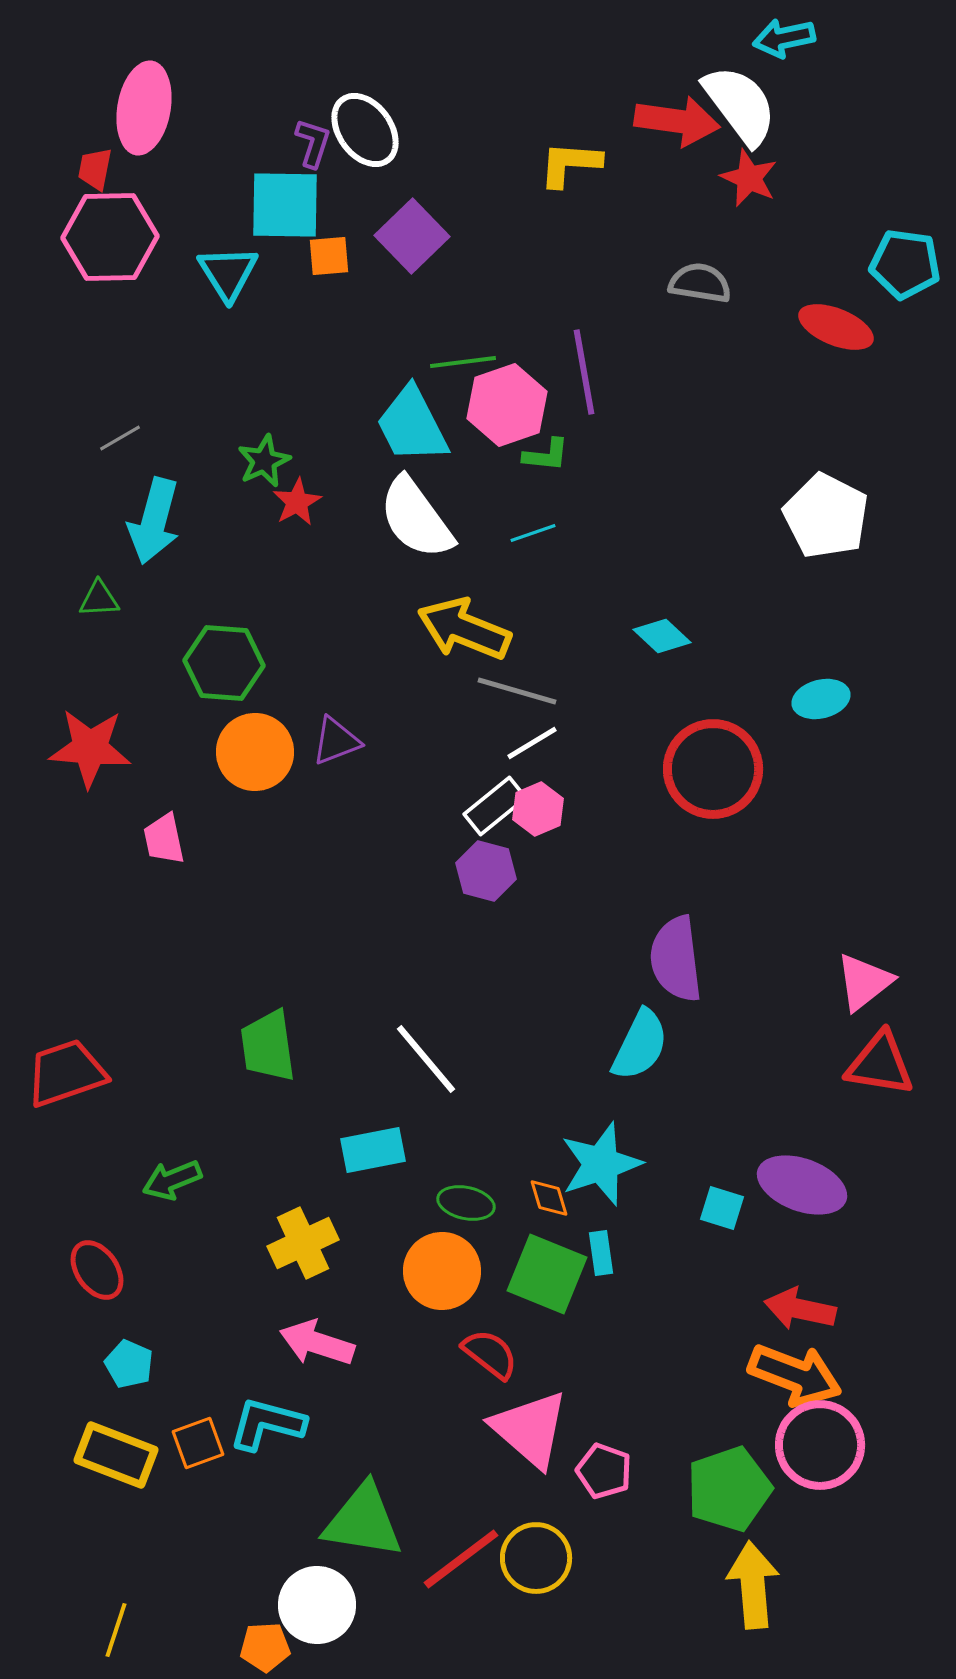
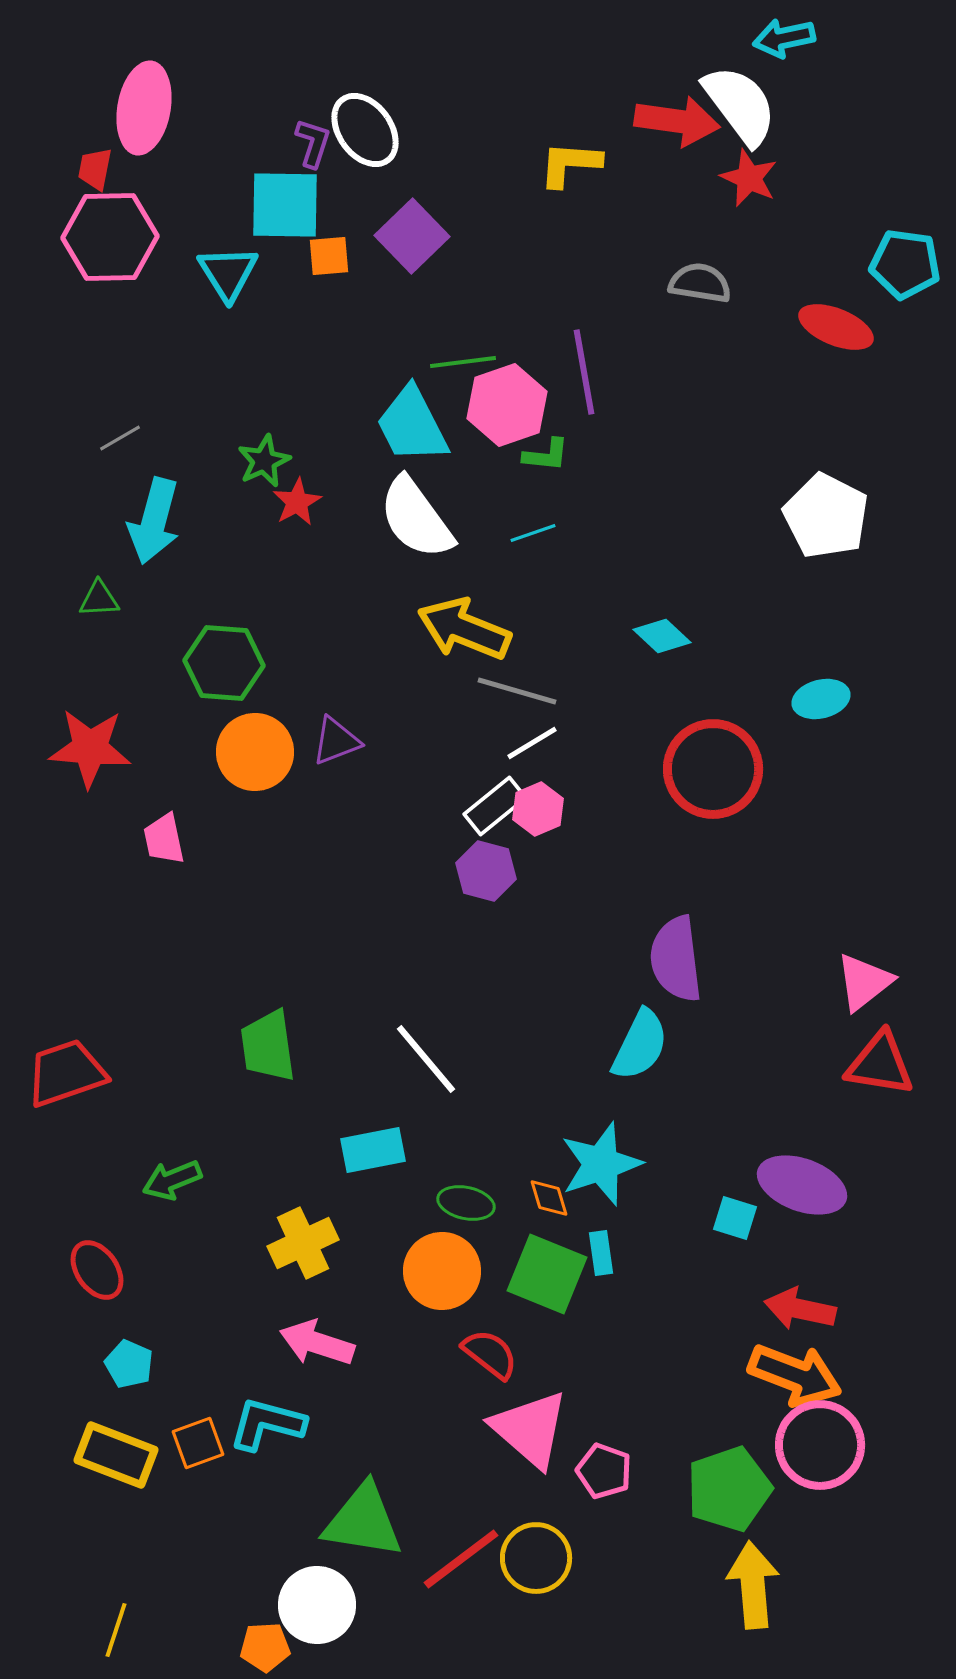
cyan square at (722, 1208): moved 13 px right, 10 px down
